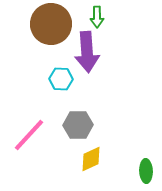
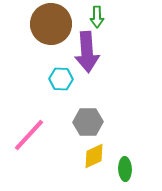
gray hexagon: moved 10 px right, 3 px up
yellow diamond: moved 3 px right, 3 px up
green ellipse: moved 21 px left, 2 px up
